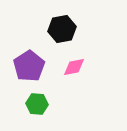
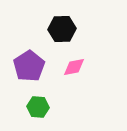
black hexagon: rotated 8 degrees clockwise
green hexagon: moved 1 px right, 3 px down
